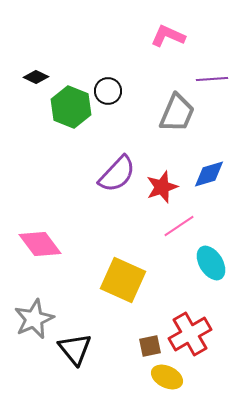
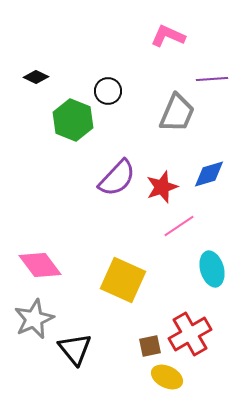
green hexagon: moved 2 px right, 13 px down
purple semicircle: moved 4 px down
pink diamond: moved 21 px down
cyan ellipse: moved 1 px right, 6 px down; rotated 16 degrees clockwise
